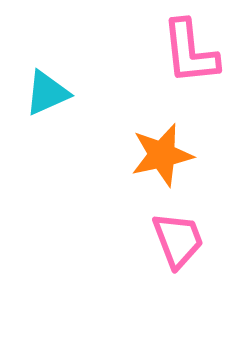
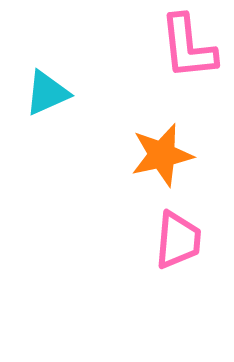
pink L-shape: moved 2 px left, 5 px up
pink trapezoid: rotated 26 degrees clockwise
